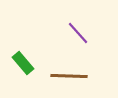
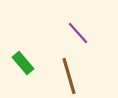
brown line: rotated 72 degrees clockwise
